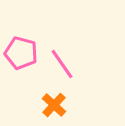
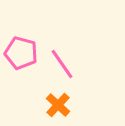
orange cross: moved 4 px right
